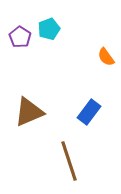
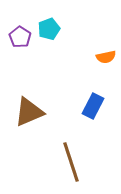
orange semicircle: rotated 66 degrees counterclockwise
blue rectangle: moved 4 px right, 6 px up; rotated 10 degrees counterclockwise
brown line: moved 2 px right, 1 px down
